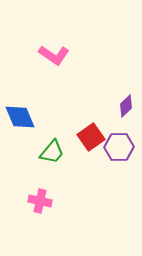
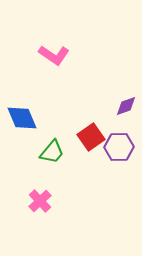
purple diamond: rotated 25 degrees clockwise
blue diamond: moved 2 px right, 1 px down
pink cross: rotated 35 degrees clockwise
